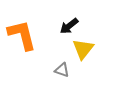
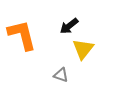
gray triangle: moved 1 px left, 5 px down
